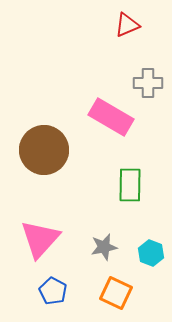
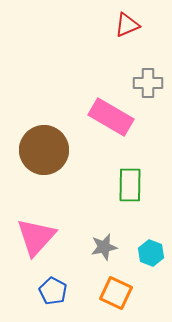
pink triangle: moved 4 px left, 2 px up
